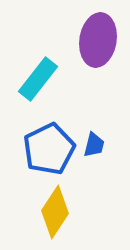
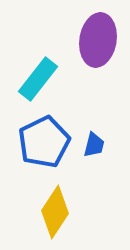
blue pentagon: moved 5 px left, 7 px up
